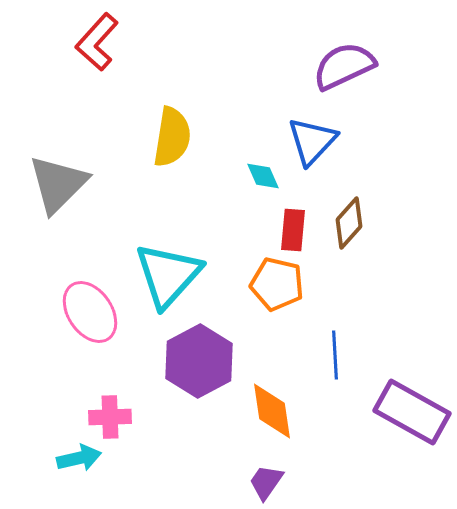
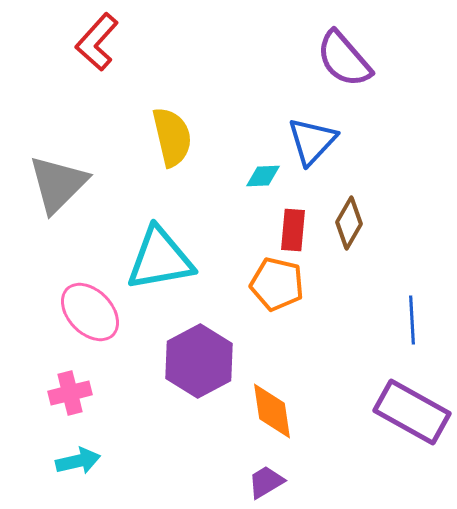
purple semicircle: moved 7 px up; rotated 106 degrees counterclockwise
yellow semicircle: rotated 22 degrees counterclockwise
cyan diamond: rotated 69 degrees counterclockwise
brown diamond: rotated 12 degrees counterclockwise
cyan triangle: moved 8 px left, 16 px up; rotated 38 degrees clockwise
pink ellipse: rotated 10 degrees counterclockwise
blue line: moved 77 px right, 35 px up
pink cross: moved 40 px left, 24 px up; rotated 12 degrees counterclockwise
cyan arrow: moved 1 px left, 3 px down
purple trapezoid: rotated 24 degrees clockwise
